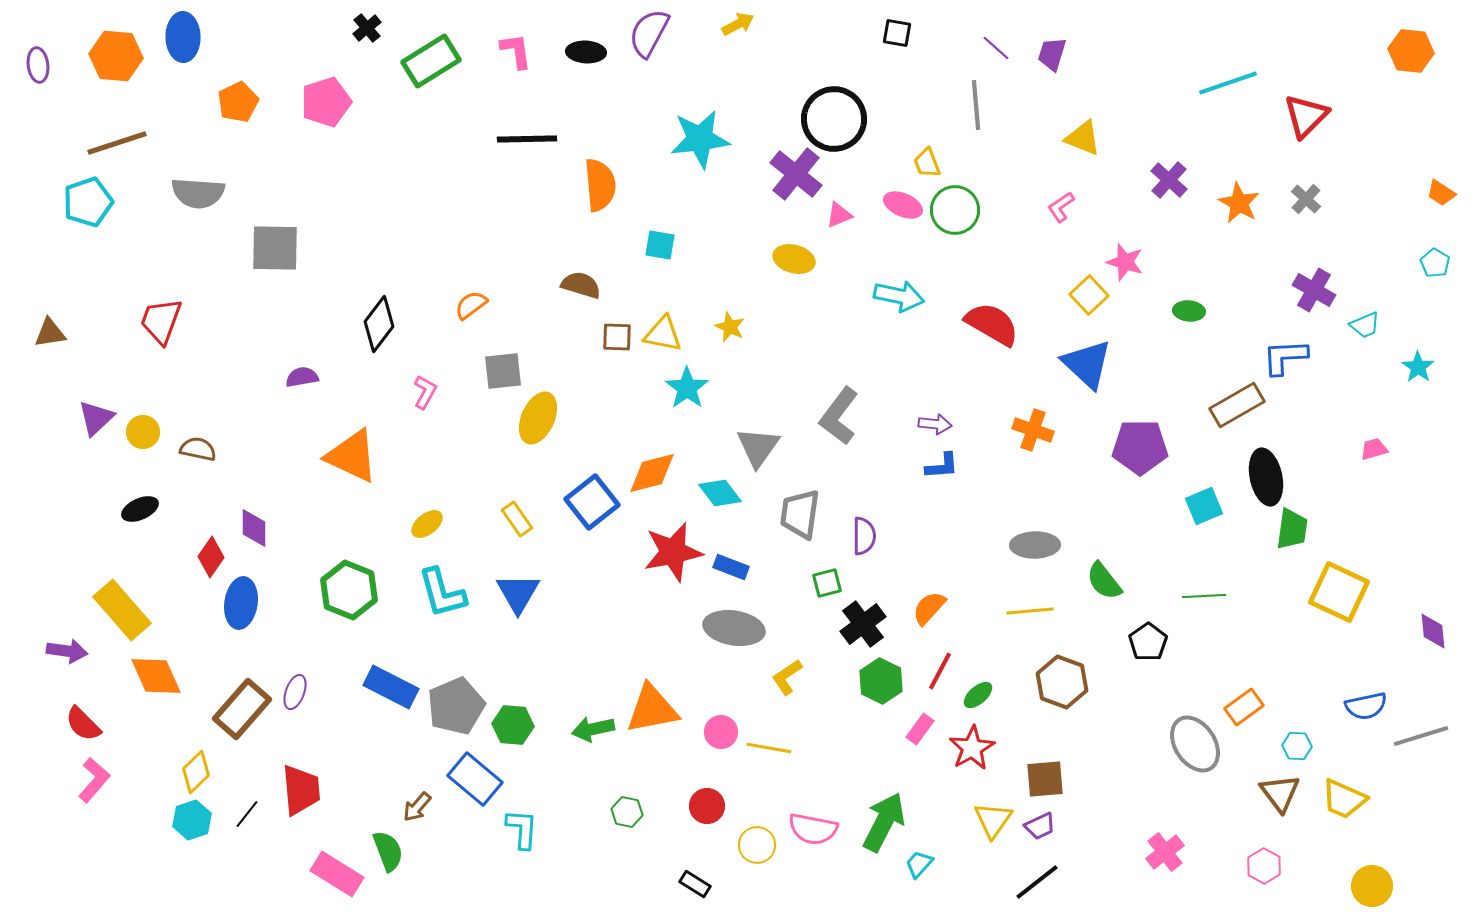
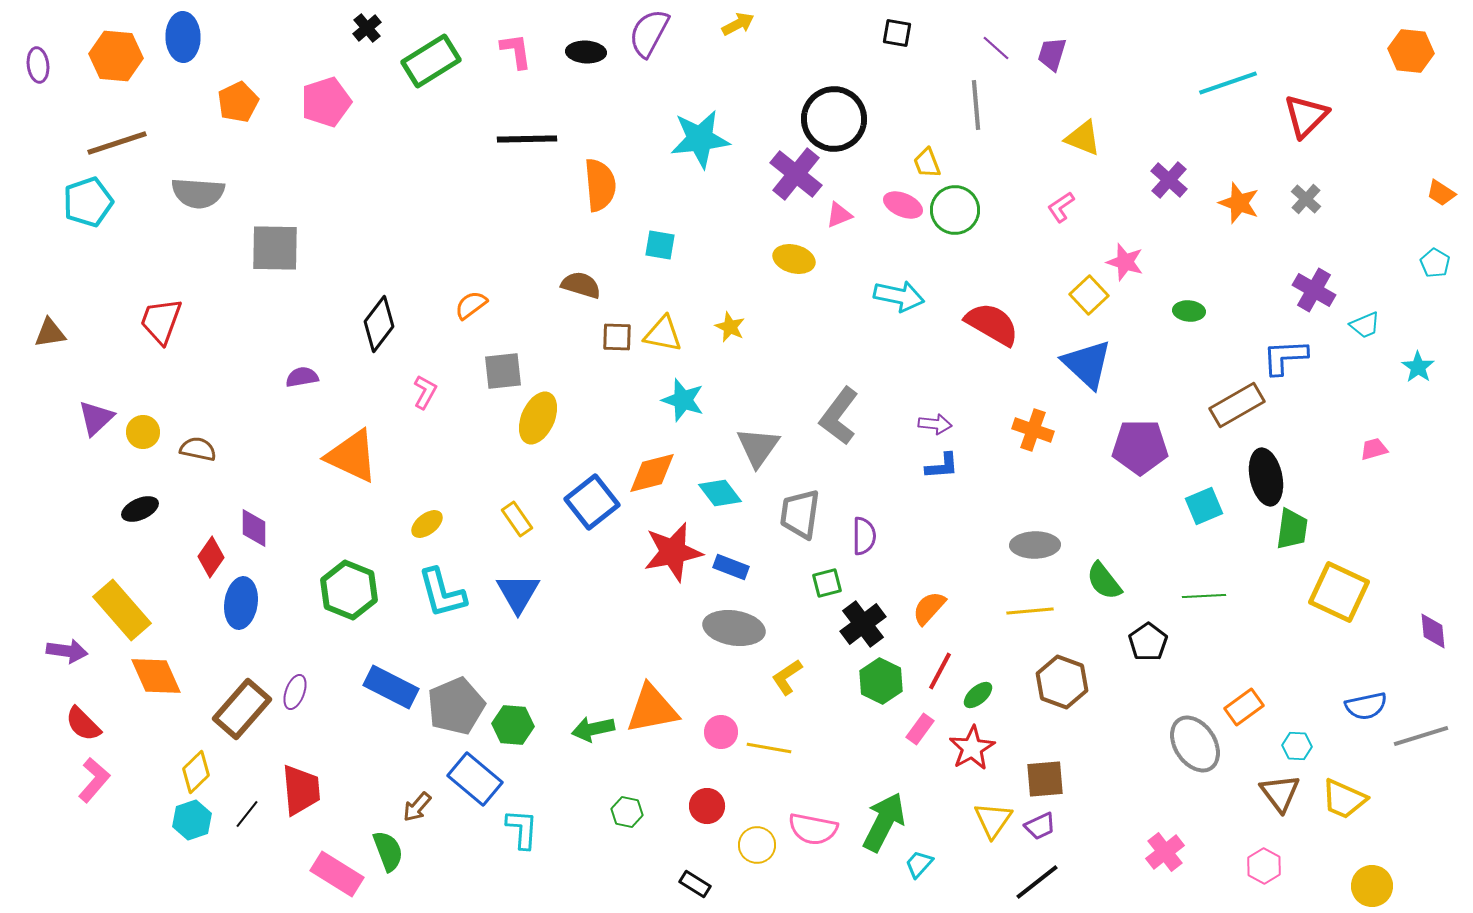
orange star at (1239, 203): rotated 9 degrees counterclockwise
cyan star at (687, 388): moved 4 px left, 12 px down; rotated 18 degrees counterclockwise
